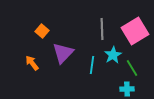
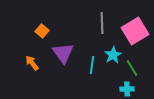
gray line: moved 6 px up
purple triangle: rotated 20 degrees counterclockwise
